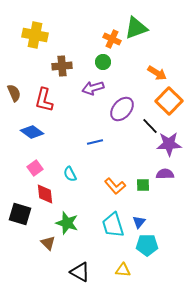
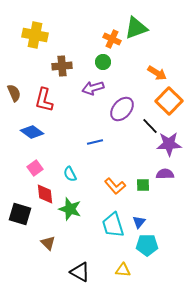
green star: moved 3 px right, 14 px up
